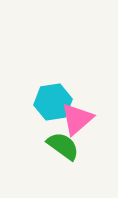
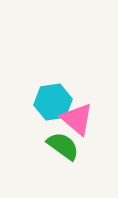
pink triangle: rotated 39 degrees counterclockwise
